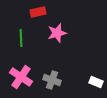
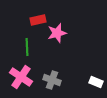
red rectangle: moved 8 px down
green line: moved 6 px right, 9 px down
